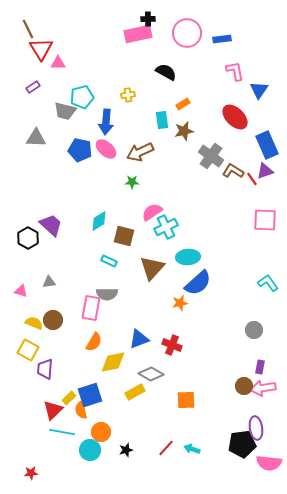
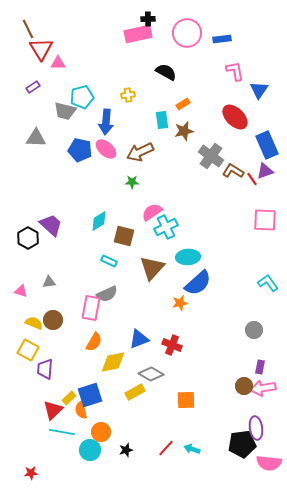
gray semicircle at (107, 294): rotated 25 degrees counterclockwise
